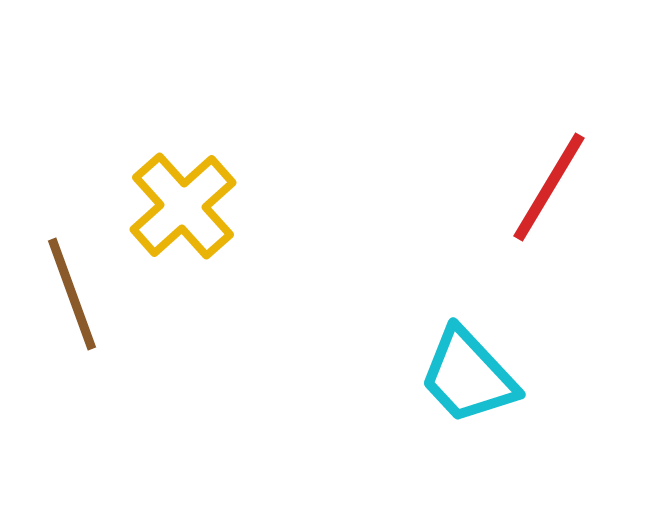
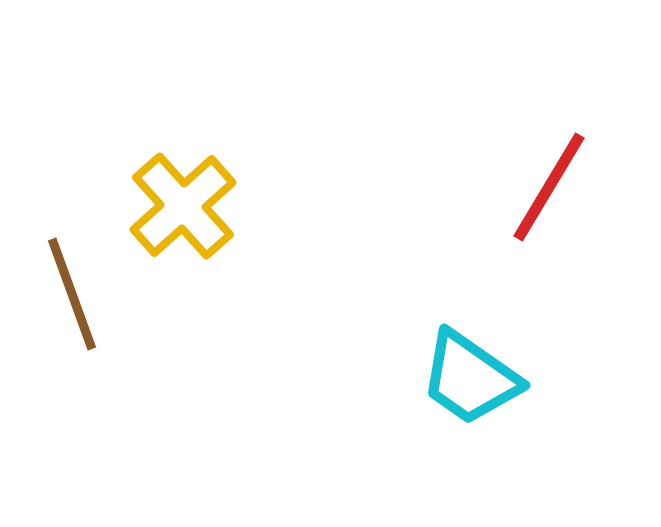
cyan trapezoid: moved 2 px right, 2 px down; rotated 12 degrees counterclockwise
